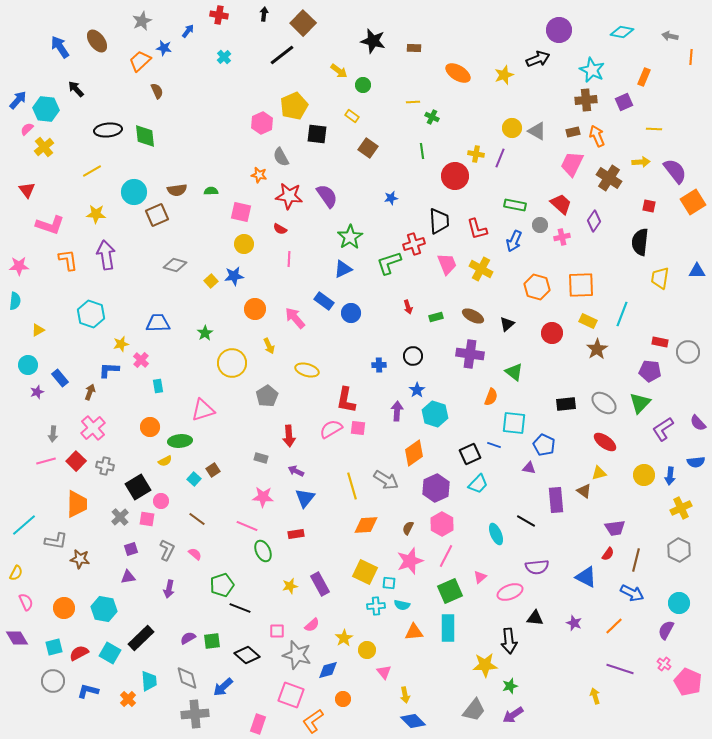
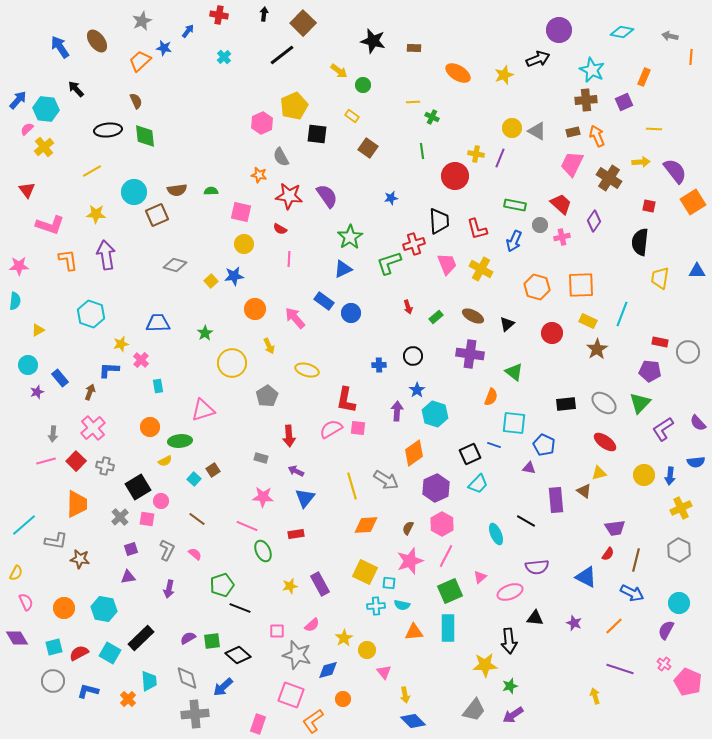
brown semicircle at (157, 91): moved 21 px left, 10 px down
green rectangle at (436, 317): rotated 24 degrees counterclockwise
black diamond at (247, 655): moved 9 px left
